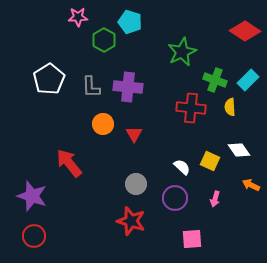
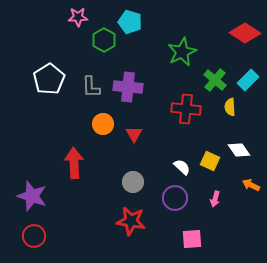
red diamond: moved 2 px down
green cross: rotated 20 degrees clockwise
red cross: moved 5 px left, 1 px down
red arrow: moved 5 px right; rotated 36 degrees clockwise
gray circle: moved 3 px left, 2 px up
red star: rotated 8 degrees counterclockwise
